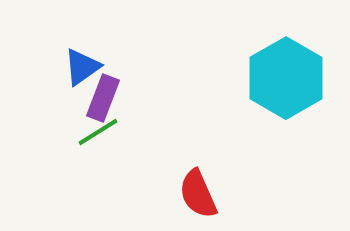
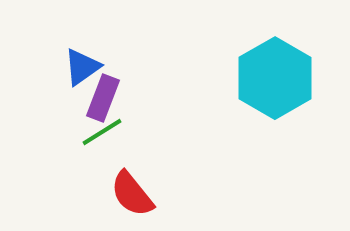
cyan hexagon: moved 11 px left
green line: moved 4 px right
red semicircle: moved 66 px left; rotated 15 degrees counterclockwise
